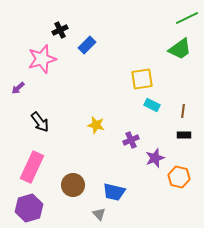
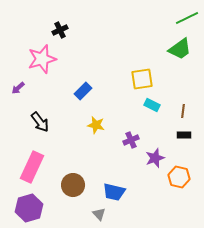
blue rectangle: moved 4 px left, 46 px down
